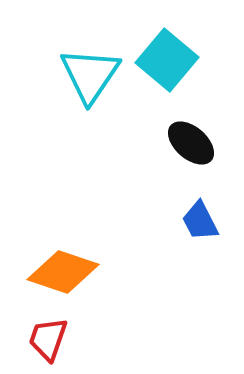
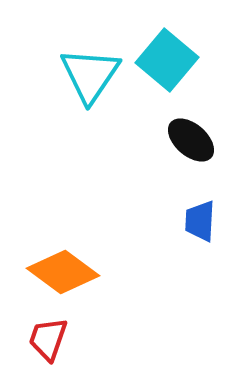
black ellipse: moved 3 px up
blue trapezoid: rotated 30 degrees clockwise
orange diamond: rotated 18 degrees clockwise
